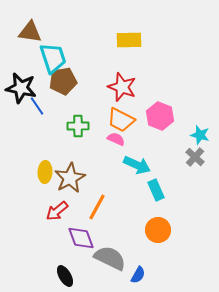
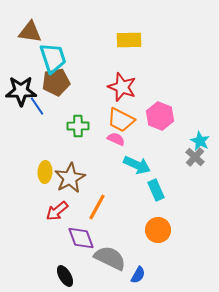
brown pentagon: moved 7 px left, 1 px down
black star: moved 3 px down; rotated 12 degrees counterclockwise
cyan star: moved 6 px down; rotated 12 degrees clockwise
